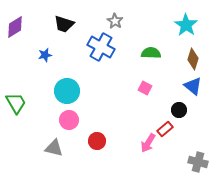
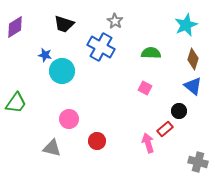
cyan star: rotated 15 degrees clockwise
blue star: rotated 24 degrees clockwise
cyan circle: moved 5 px left, 20 px up
green trapezoid: rotated 65 degrees clockwise
black circle: moved 1 px down
pink circle: moved 1 px up
pink arrow: rotated 132 degrees clockwise
gray triangle: moved 2 px left
